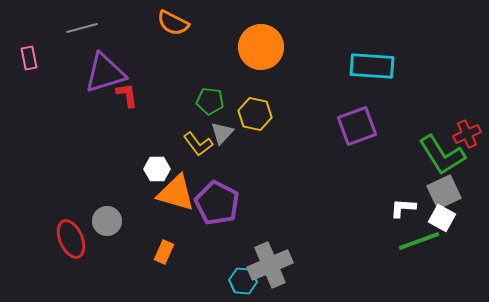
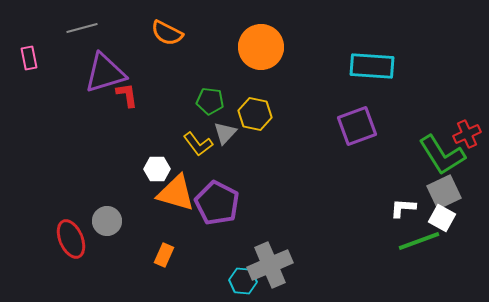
orange semicircle: moved 6 px left, 10 px down
gray triangle: moved 3 px right
orange rectangle: moved 3 px down
